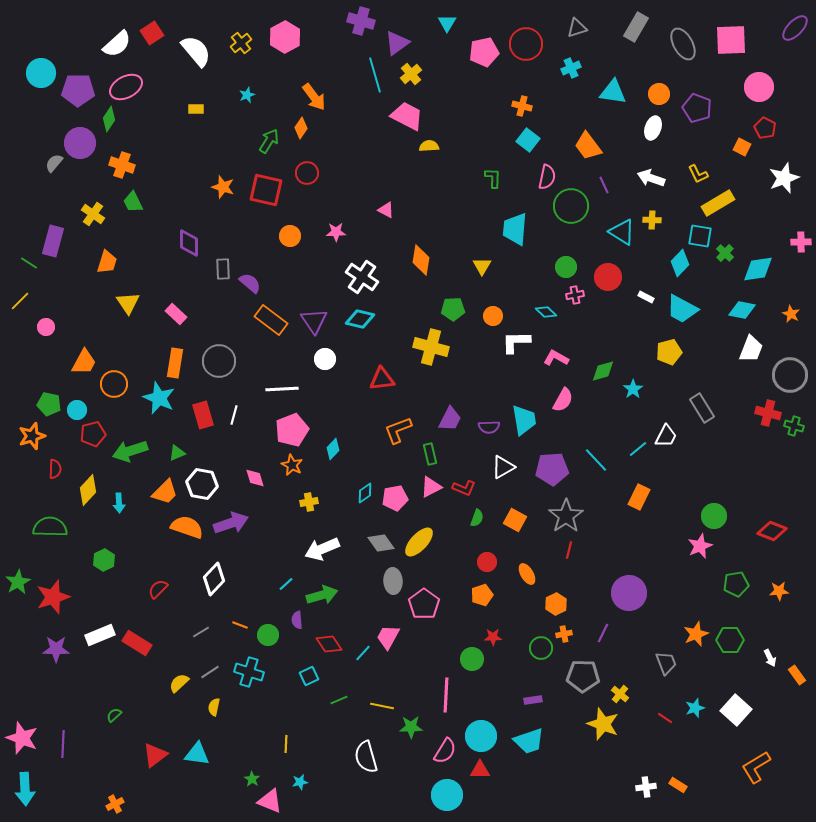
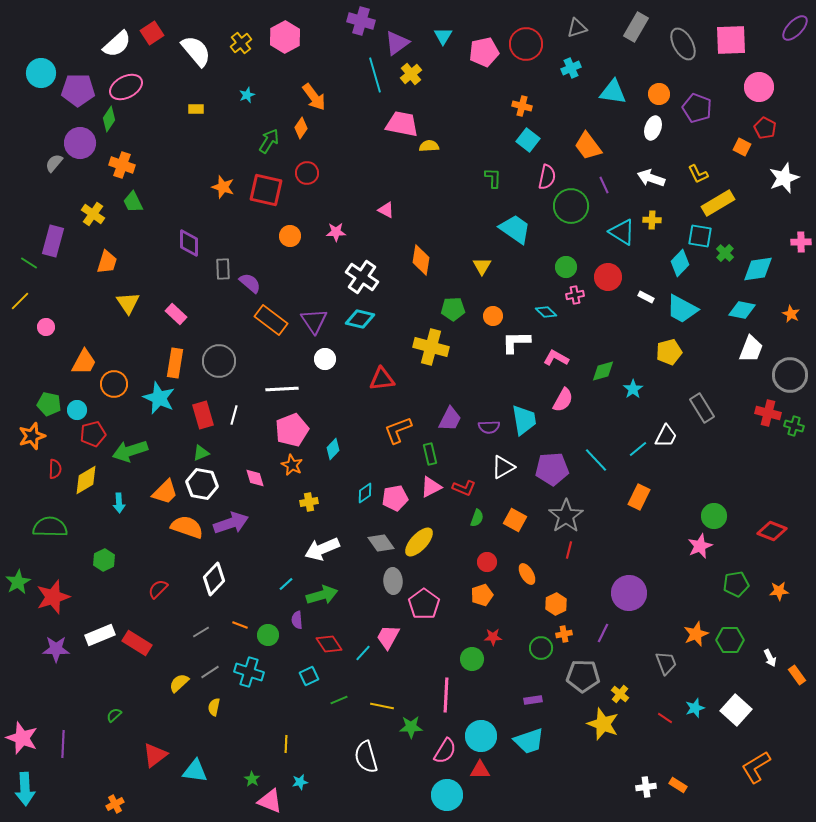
cyan triangle at (447, 23): moved 4 px left, 13 px down
pink trapezoid at (407, 116): moved 5 px left, 8 px down; rotated 16 degrees counterclockwise
cyan trapezoid at (515, 229): rotated 120 degrees clockwise
green triangle at (177, 453): moved 24 px right
yellow diamond at (88, 490): moved 2 px left, 10 px up; rotated 16 degrees clockwise
cyan triangle at (197, 754): moved 2 px left, 17 px down
